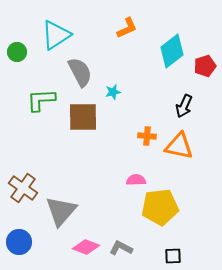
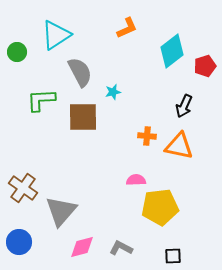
pink diamond: moved 4 px left; rotated 36 degrees counterclockwise
